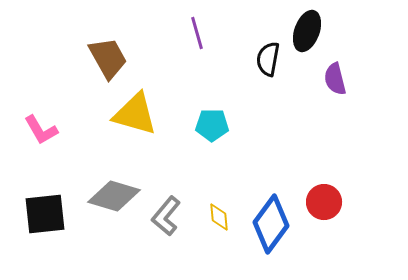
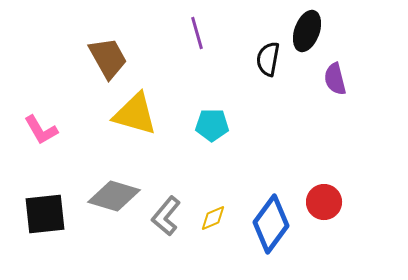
yellow diamond: moved 6 px left, 1 px down; rotated 72 degrees clockwise
